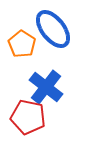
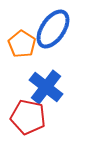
blue ellipse: rotated 72 degrees clockwise
